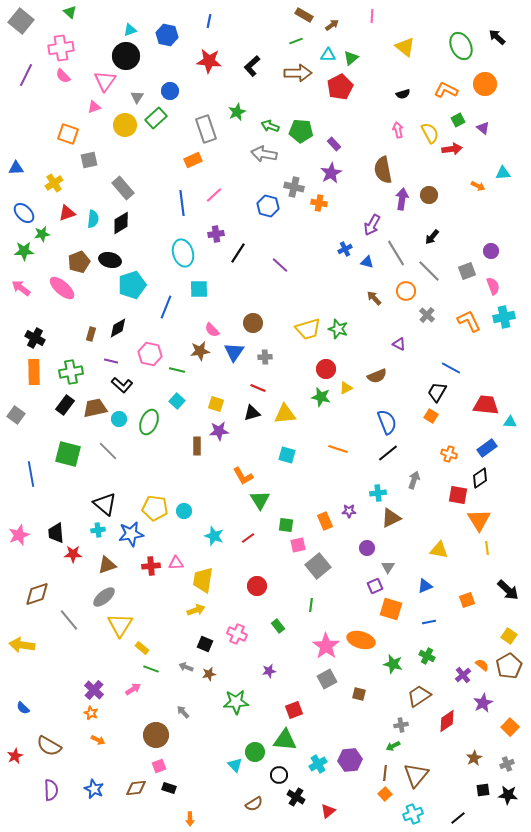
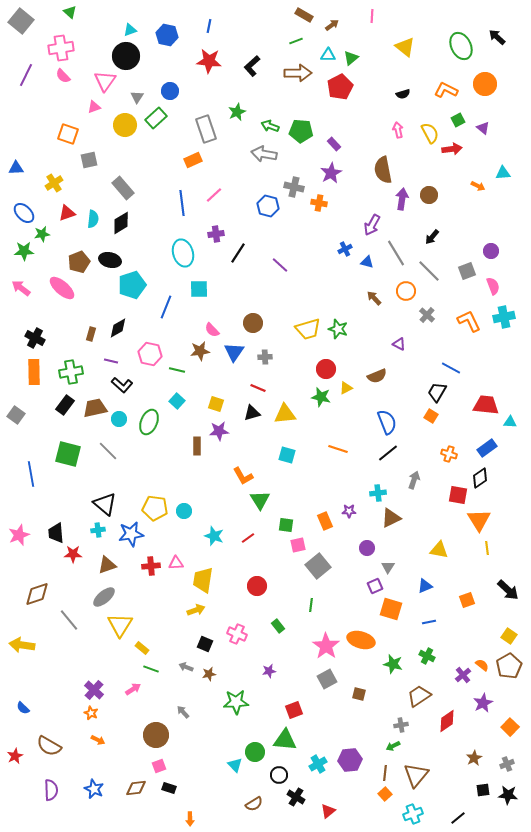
blue line at (209, 21): moved 5 px down
